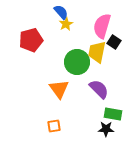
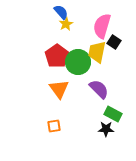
red pentagon: moved 26 px right, 16 px down; rotated 20 degrees counterclockwise
green circle: moved 1 px right
green rectangle: rotated 18 degrees clockwise
